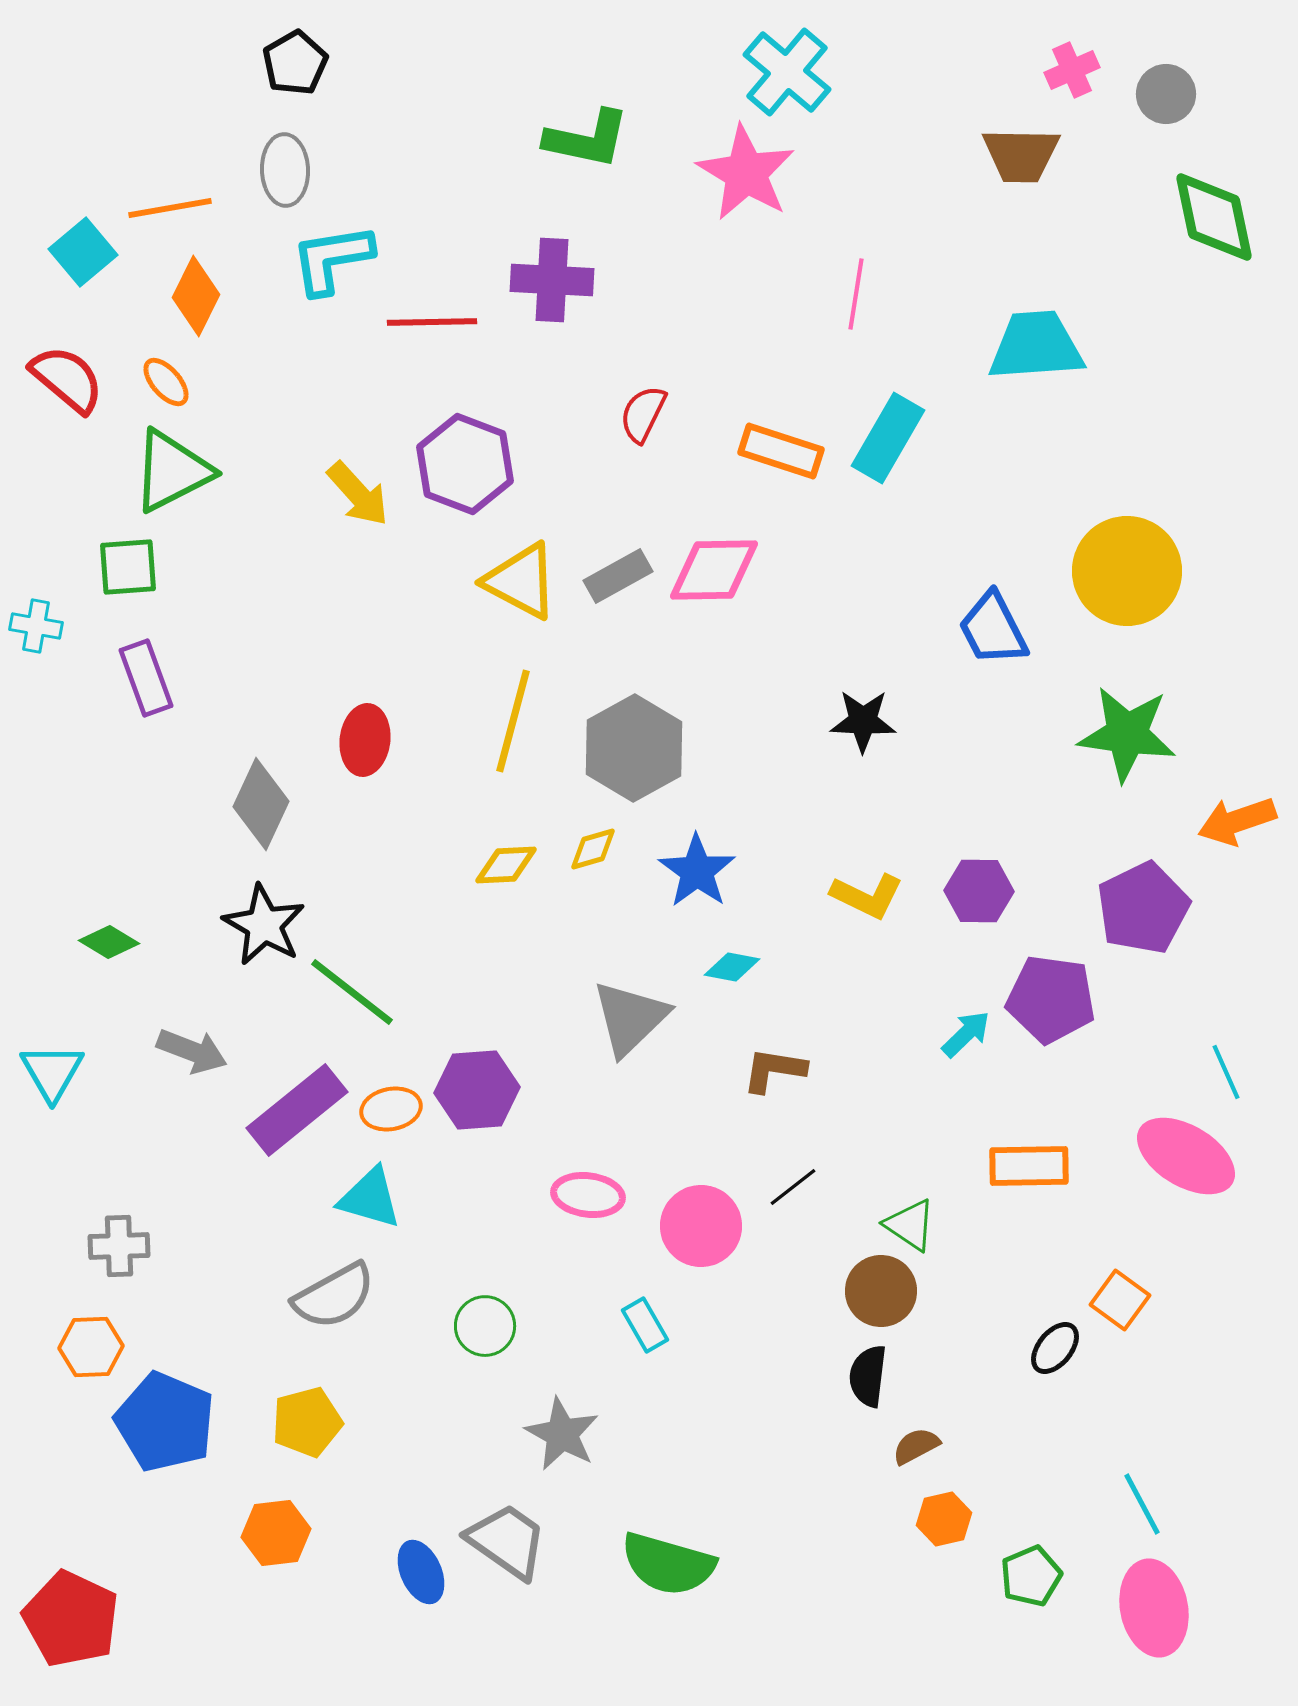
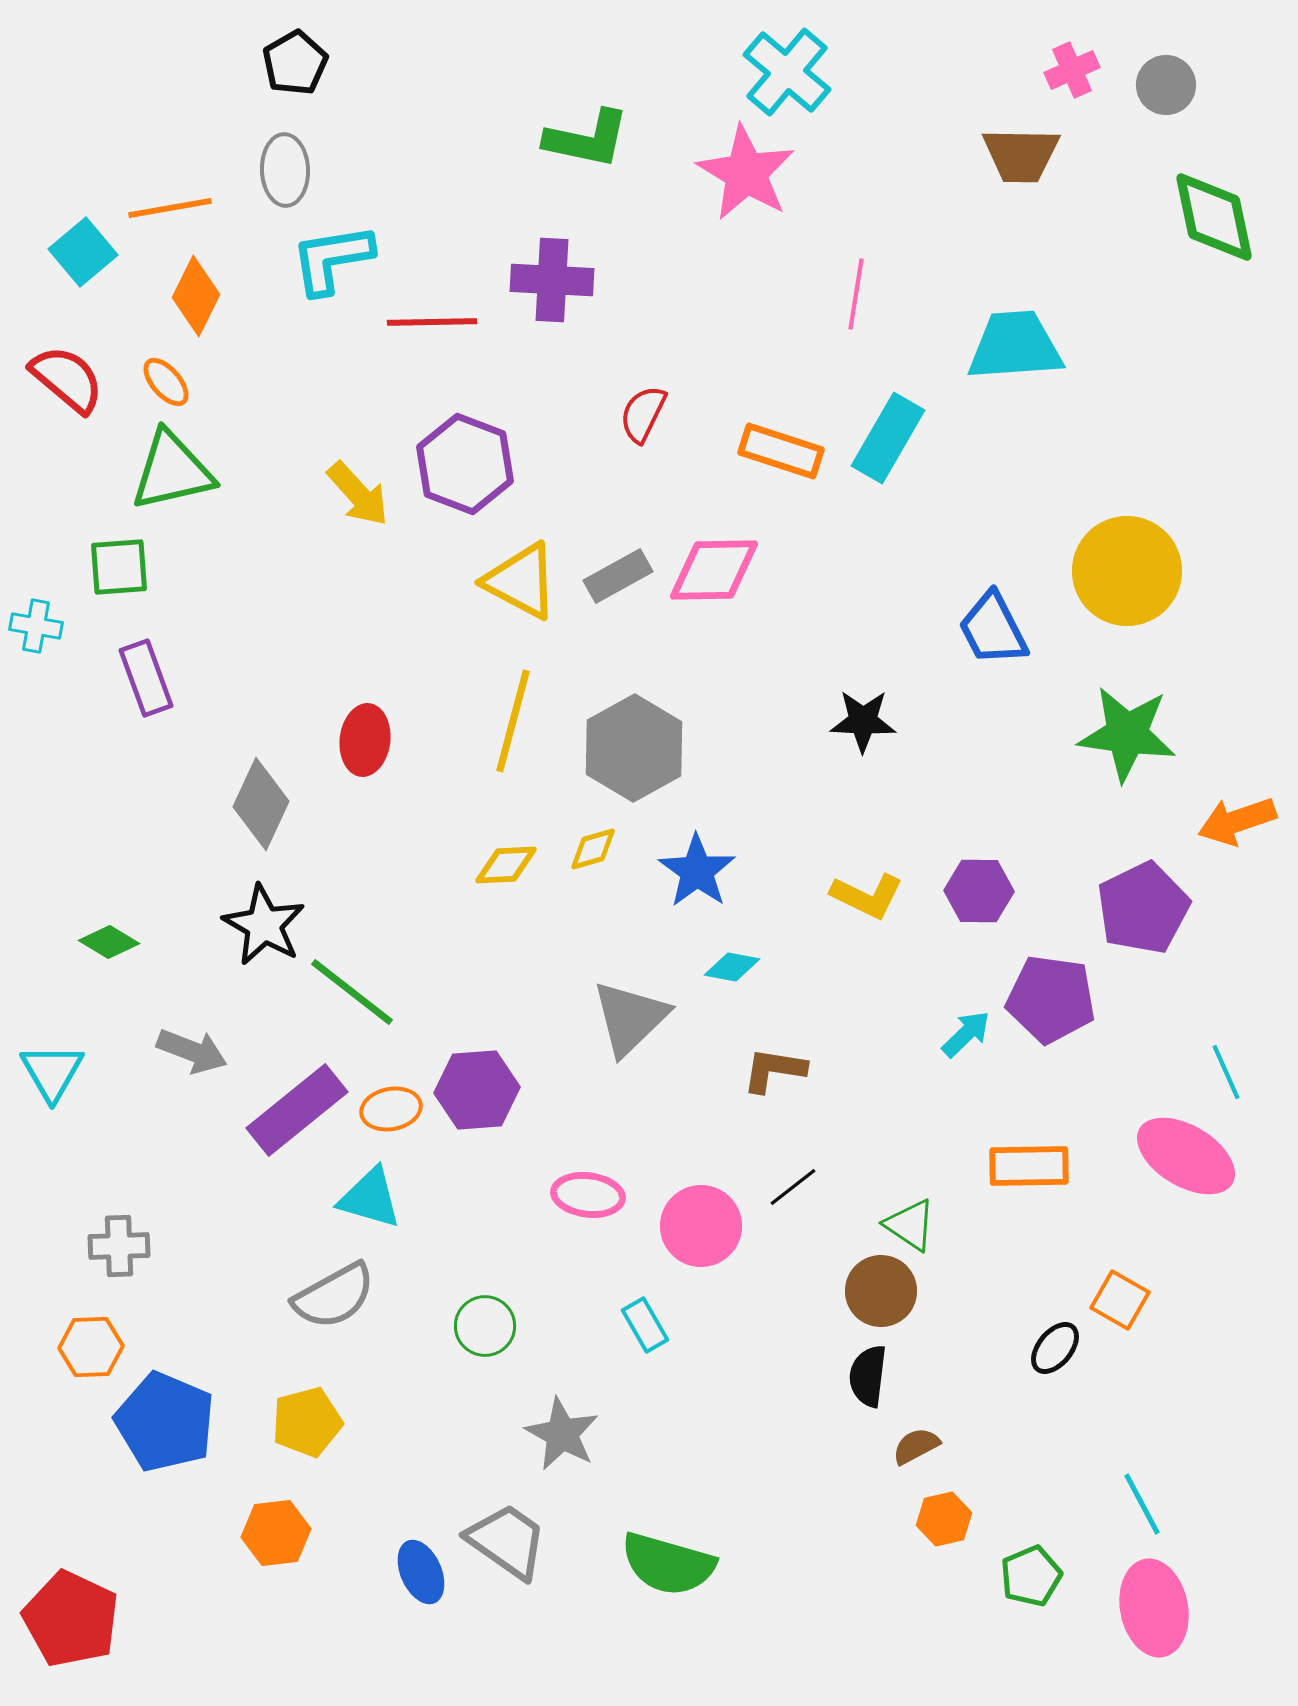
gray circle at (1166, 94): moved 9 px up
cyan trapezoid at (1036, 346): moved 21 px left
green triangle at (172, 471): rotated 14 degrees clockwise
green square at (128, 567): moved 9 px left
orange square at (1120, 1300): rotated 6 degrees counterclockwise
